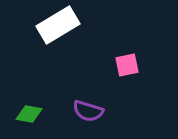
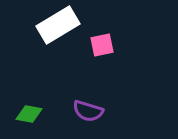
pink square: moved 25 px left, 20 px up
